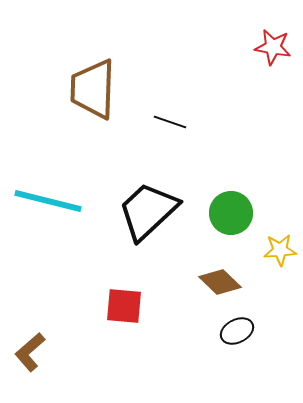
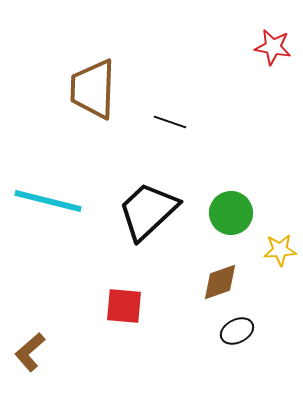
brown diamond: rotated 63 degrees counterclockwise
